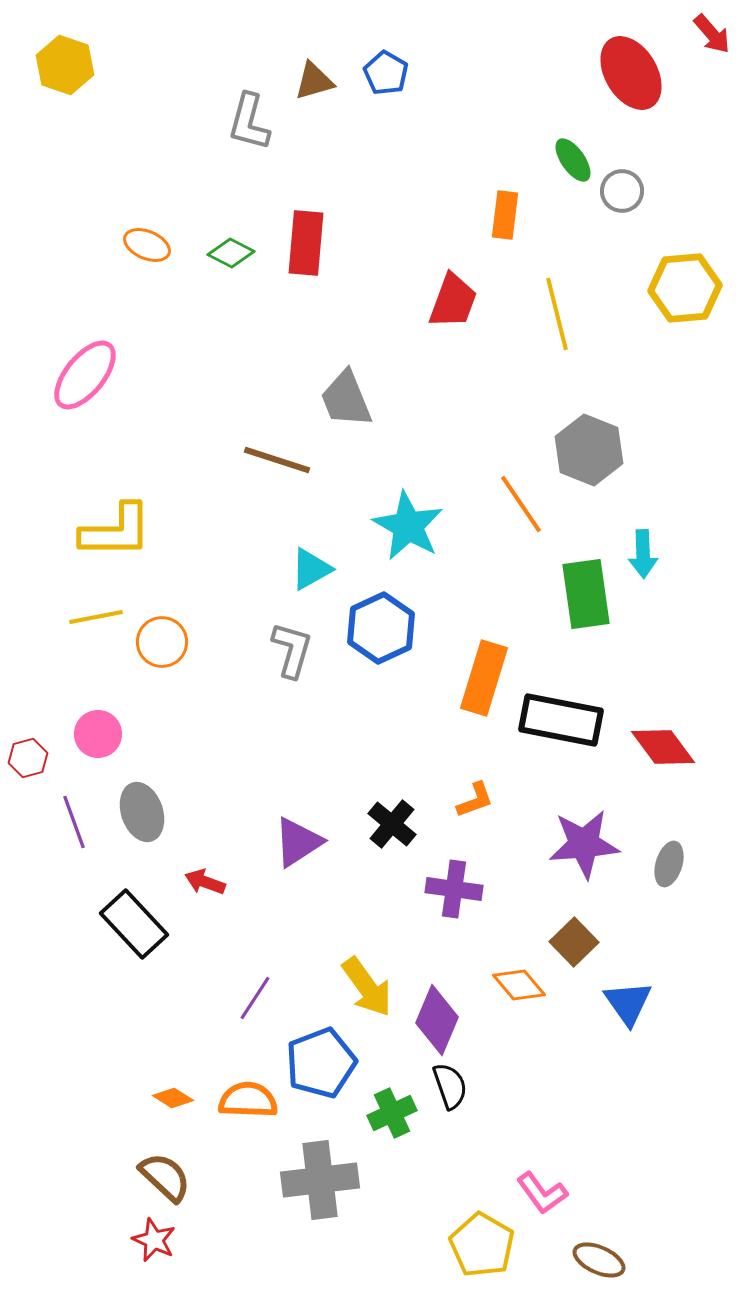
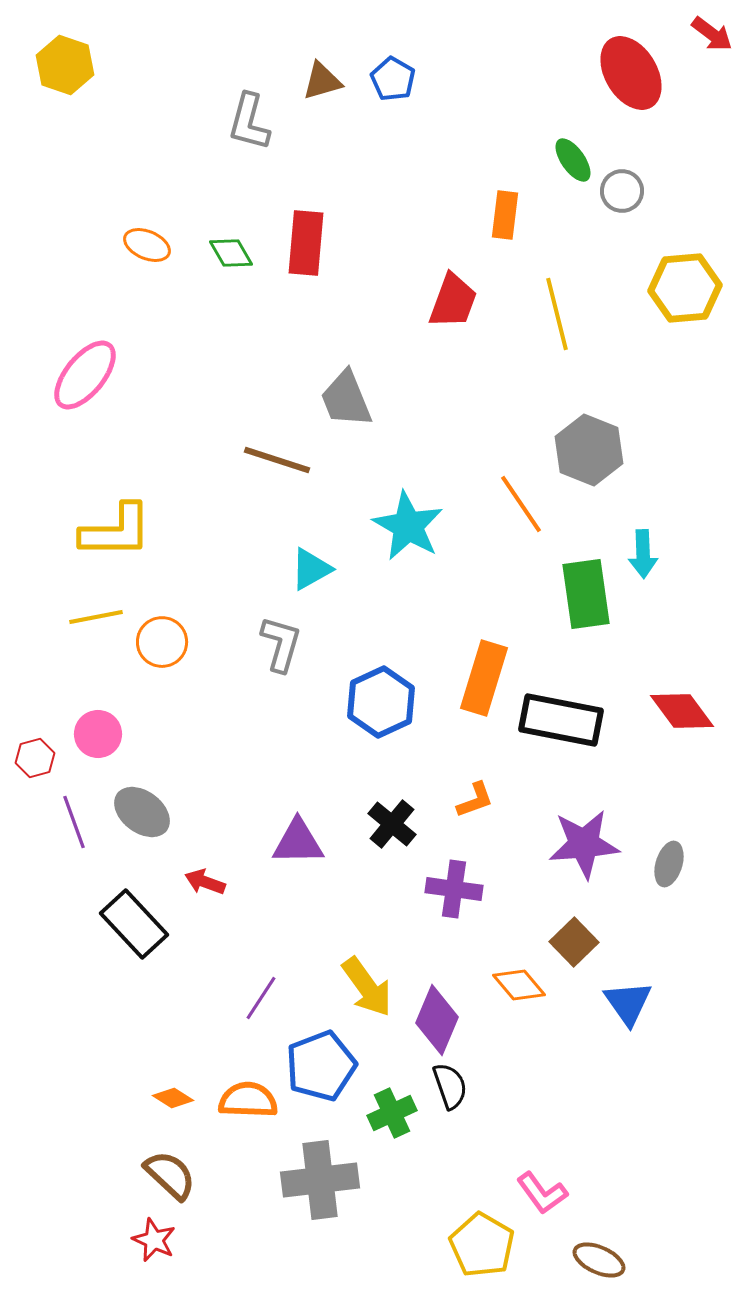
red arrow at (712, 34): rotated 12 degrees counterclockwise
blue pentagon at (386, 73): moved 7 px right, 6 px down
brown triangle at (314, 81): moved 8 px right
green diamond at (231, 253): rotated 33 degrees clockwise
blue hexagon at (381, 628): moved 74 px down
gray L-shape at (292, 650): moved 11 px left, 6 px up
red diamond at (663, 747): moved 19 px right, 36 px up
red hexagon at (28, 758): moved 7 px right
gray ellipse at (142, 812): rotated 34 degrees counterclockwise
purple triangle at (298, 842): rotated 32 degrees clockwise
purple line at (255, 998): moved 6 px right
blue pentagon at (321, 1063): moved 3 px down
brown semicircle at (165, 1177): moved 5 px right, 2 px up
